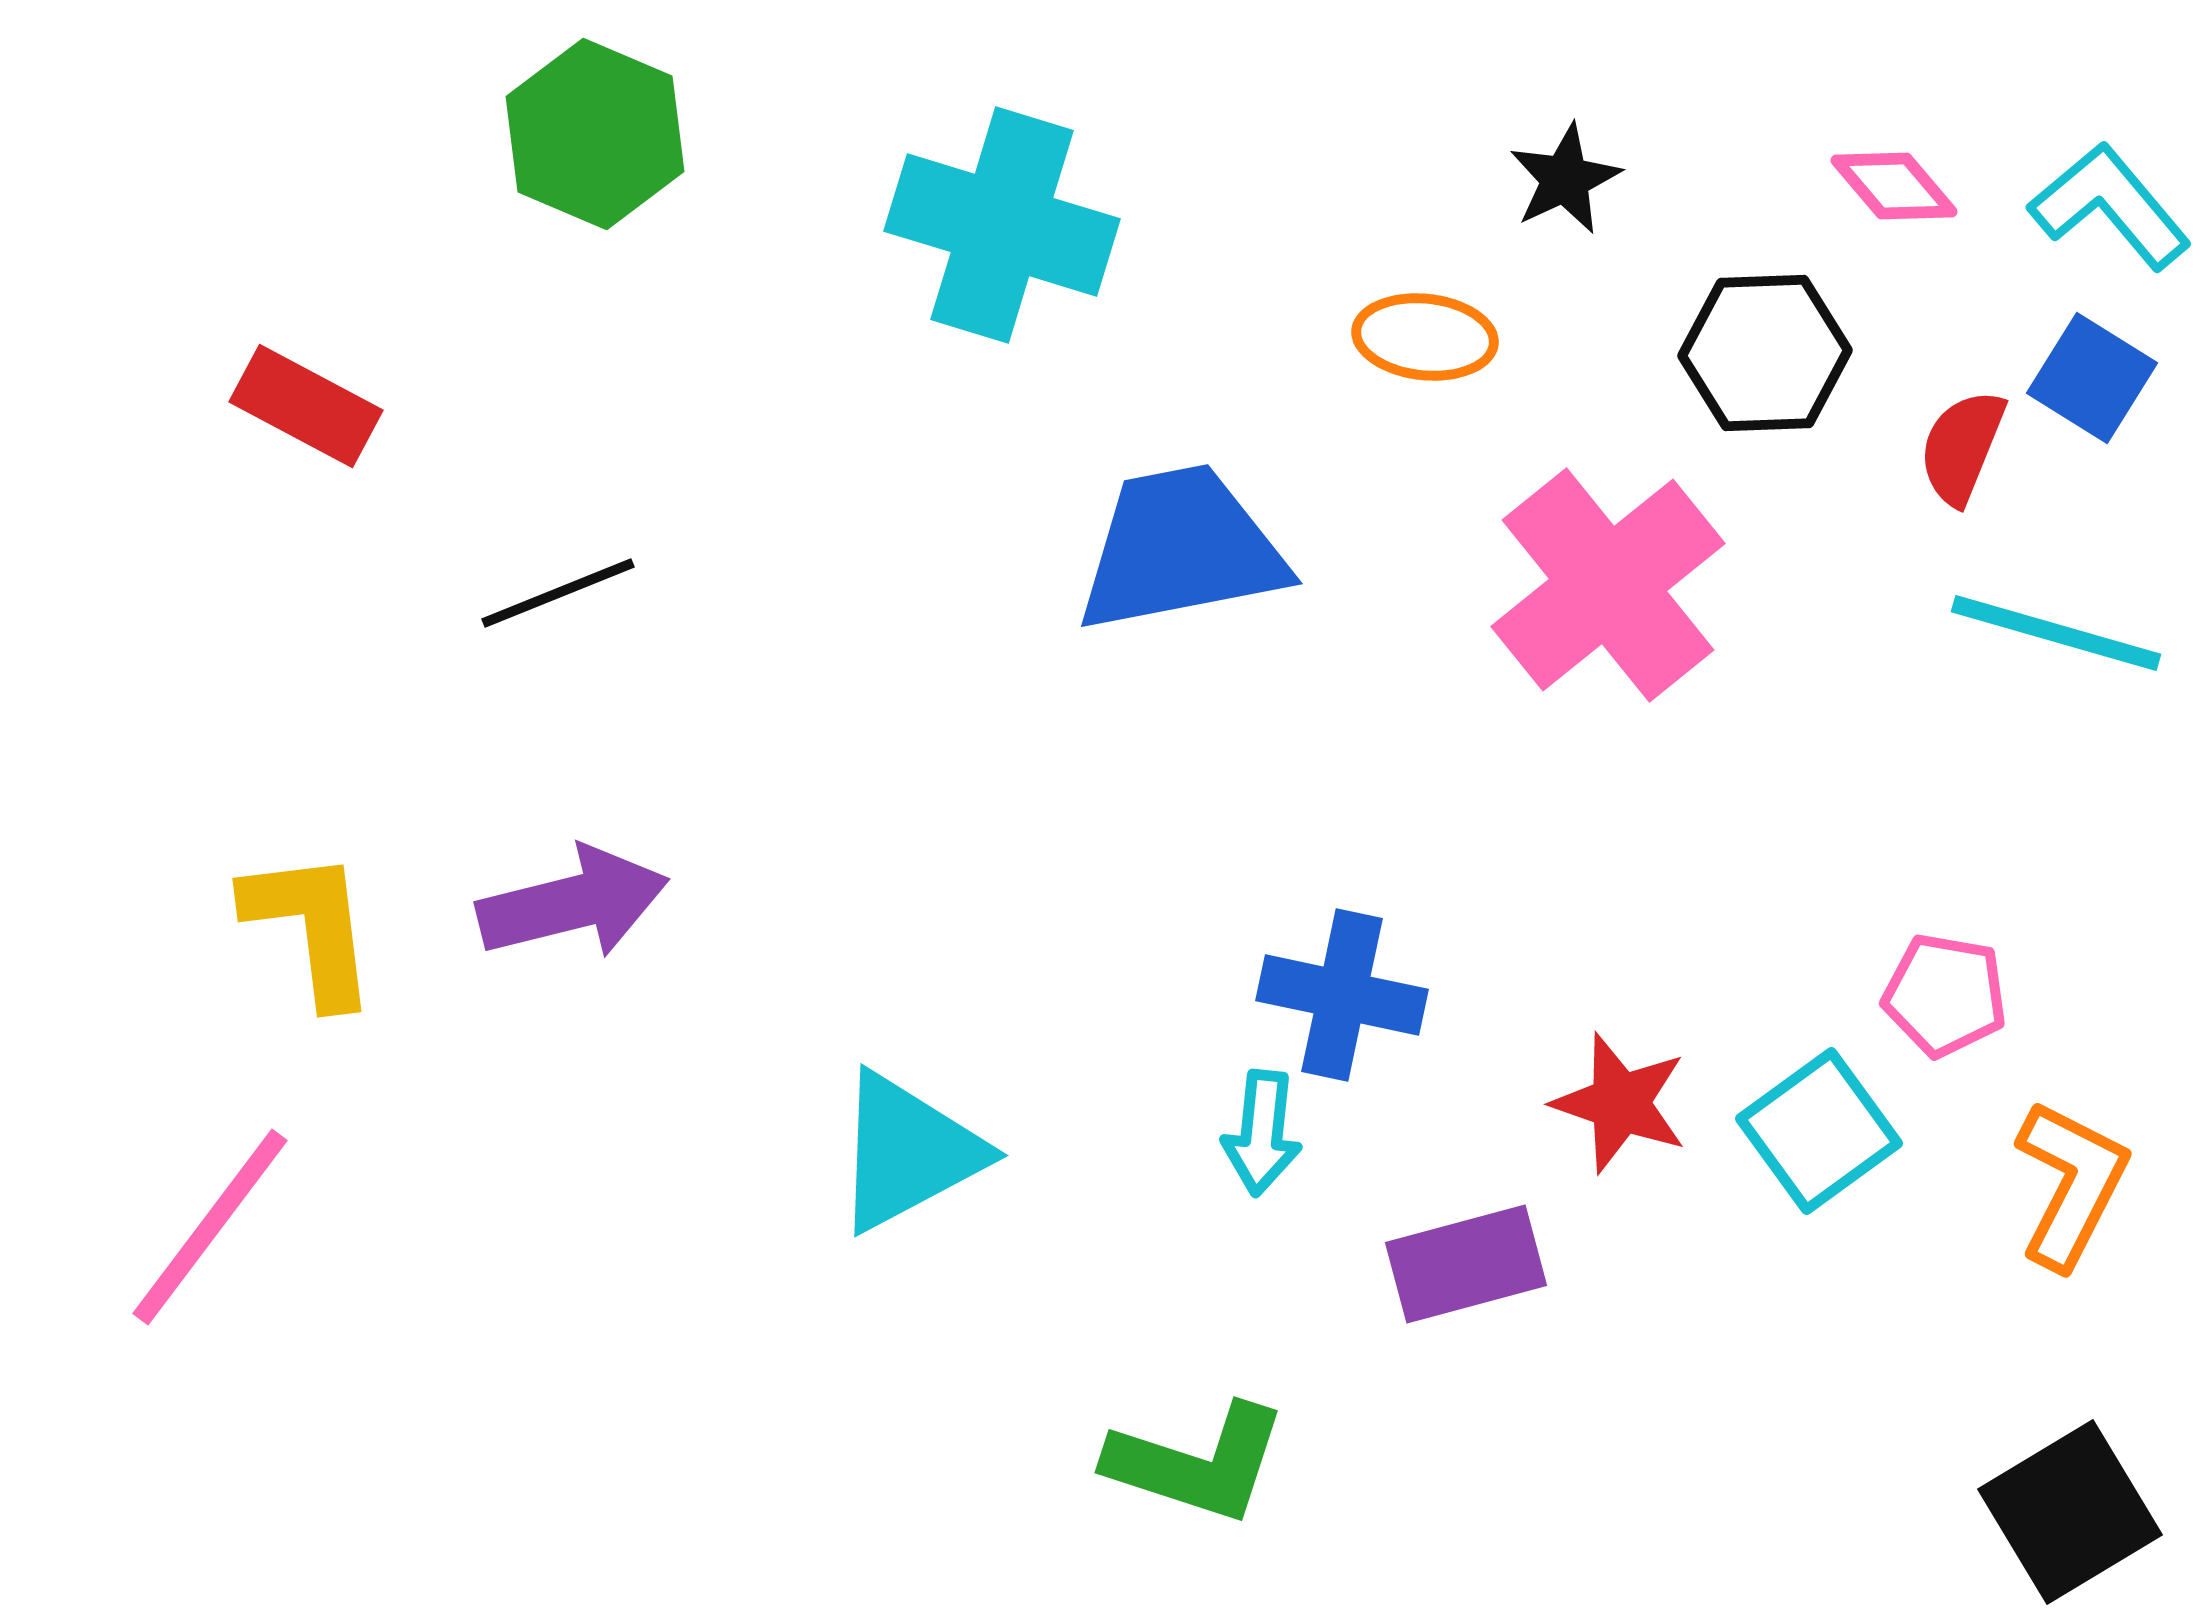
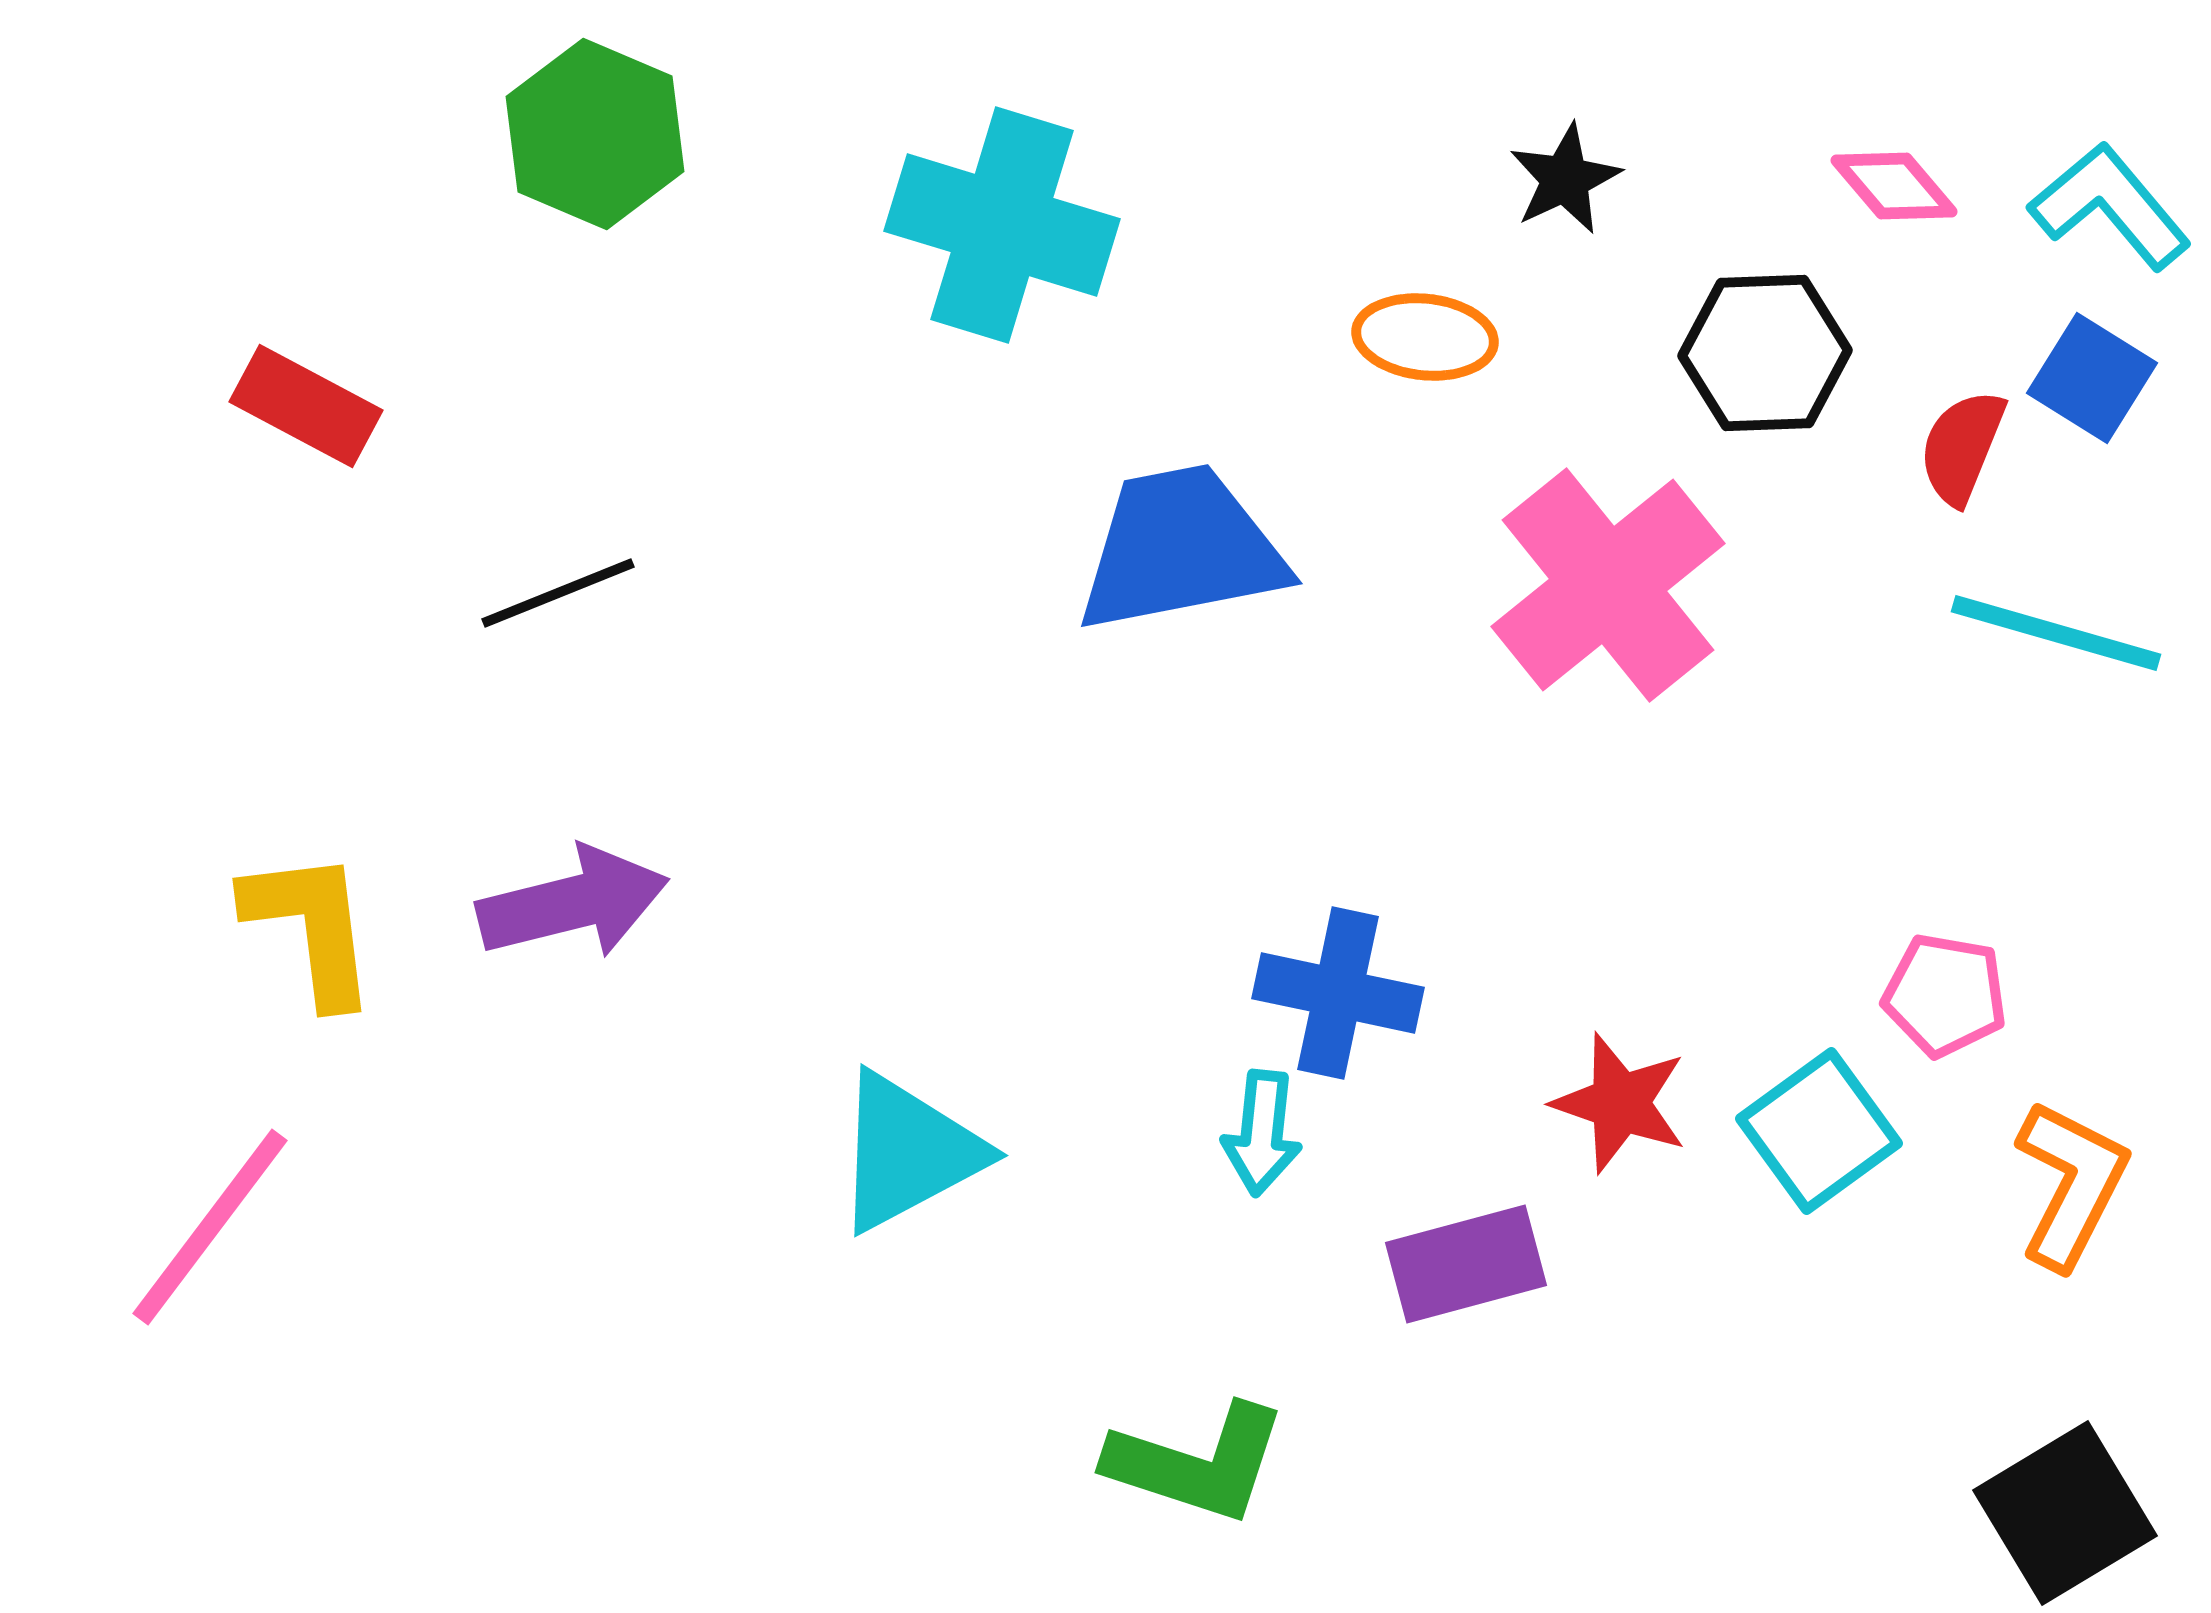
blue cross: moved 4 px left, 2 px up
black square: moved 5 px left, 1 px down
